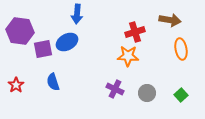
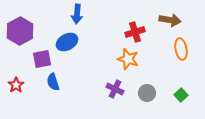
purple hexagon: rotated 24 degrees clockwise
purple square: moved 1 px left, 10 px down
orange star: moved 3 px down; rotated 15 degrees clockwise
